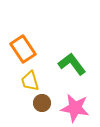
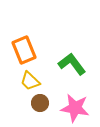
orange rectangle: moved 1 px right, 1 px down; rotated 12 degrees clockwise
yellow trapezoid: rotated 30 degrees counterclockwise
brown circle: moved 2 px left
